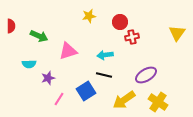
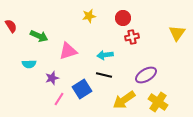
red circle: moved 3 px right, 4 px up
red semicircle: rotated 32 degrees counterclockwise
purple star: moved 4 px right
blue square: moved 4 px left, 2 px up
